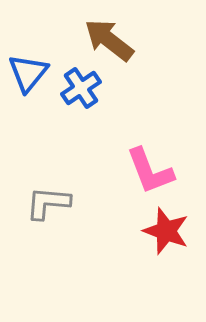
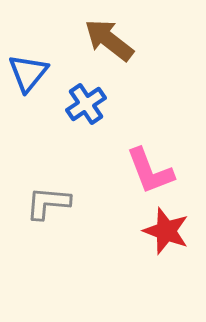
blue cross: moved 5 px right, 16 px down
